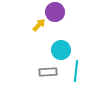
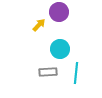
purple circle: moved 4 px right
cyan circle: moved 1 px left, 1 px up
cyan line: moved 2 px down
